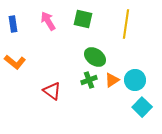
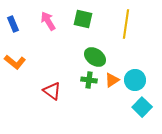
blue rectangle: rotated 14 degrees counterclockwise
green cross: rotated 28 degrees clockwise
